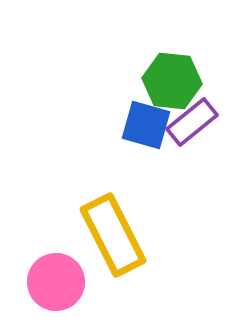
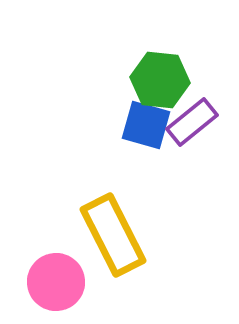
green hexagon: moved 12 px left, 1 px up
